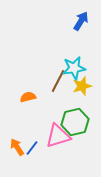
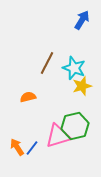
blue arrow: moved 1 px right, 1 px up
cyan star: rotated 30 degrees clockwise
brown line: moved 11 px left, 18 px up
green hexagon: moved 4 px down
